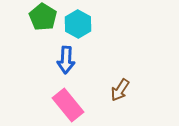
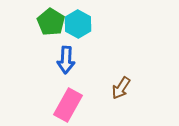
green pentagon: moved 8 px right, 5 px down
brown arrow: moved 1 px right, 2 px up
pink rectangle: rotated 68 degrees clockwise
